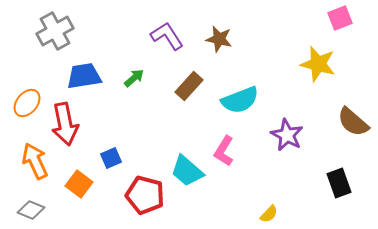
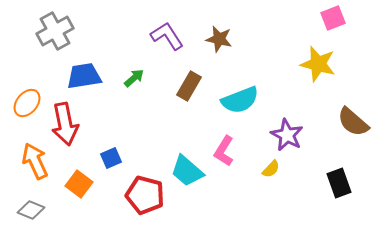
pink square: moved 7 px left
brown rectangle: rotated 12 degrees counterclockwise
yellow semicircle: moved 2 px right, 45 px up
